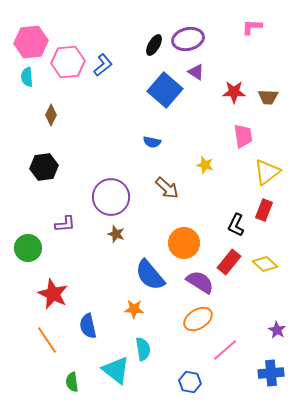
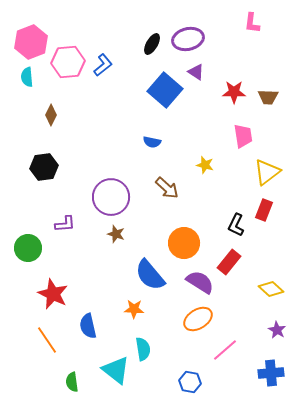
pink L-shape at (252, 27): moved 4 px up; rotated 85 degrees counterclockwise
pink hexagon at (31, 42): rotated 16 degrees counterclockwise
black ellipse at (154, 45): moved 2 px left, 1 px up
yellow diamond at (265, 264): moved 6 px right, 25 px down
